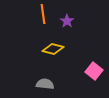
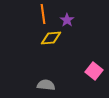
purple star: moved 1 px up
yellow diamond: moved 2 px left, 11 px up; rotated 20 degrees counterclockwise
gray semicircle: moved 1 px right, 1 px down
